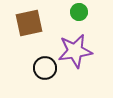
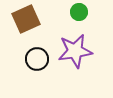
brown square: moved 3 px left, 4 px up; rotated 12 degrees counterclockwise
black circle: moved 8 px left, 9 px up
